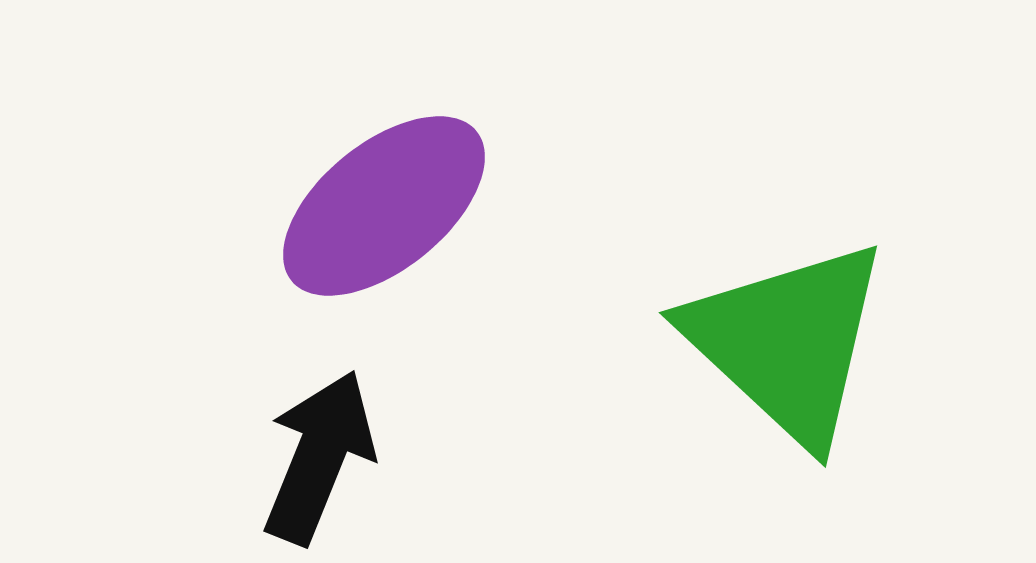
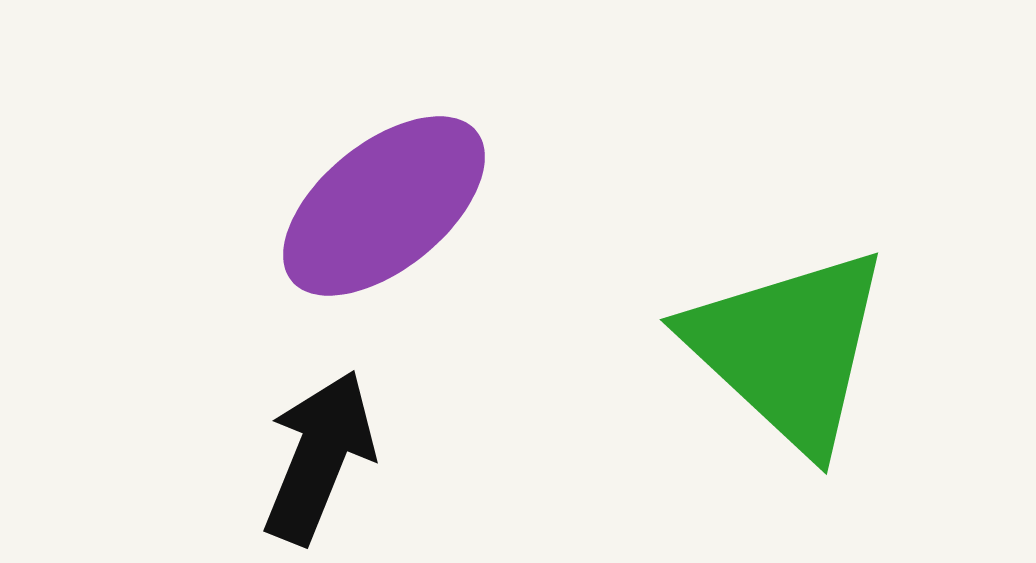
green triangle: moved 1 px right, 7 px down
